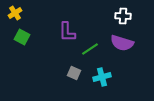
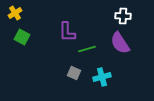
purple semicircle: moved 2 px left; rotated 40 degrees clockwise
green line: moved 3 px left; rotated 18 degrees clockwise
